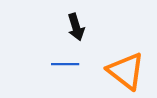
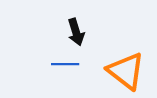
black arrow: moved 5 px down
